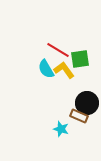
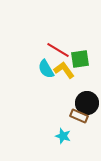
cyan star: moved 2 px right, 7 px down
